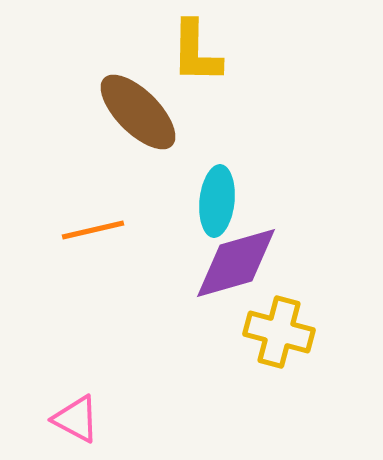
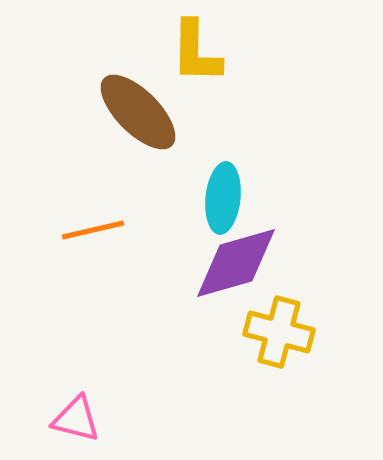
cyan ellipse: moved 6 px right, 3 px up
pink triangle: rotated 14 degrees counterclockwise
